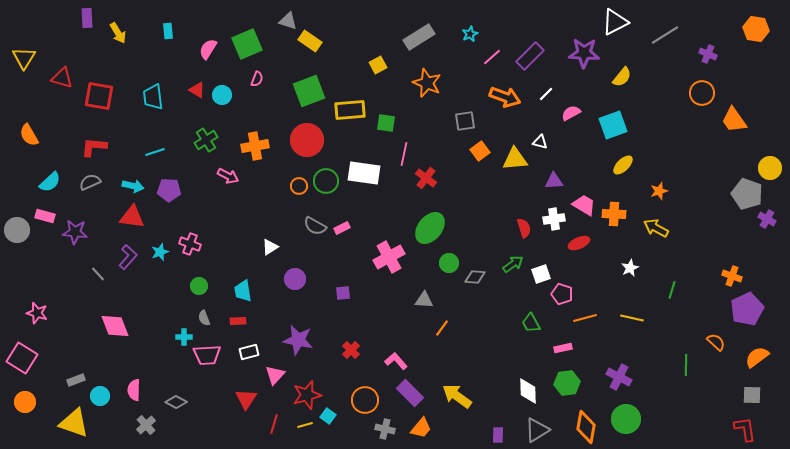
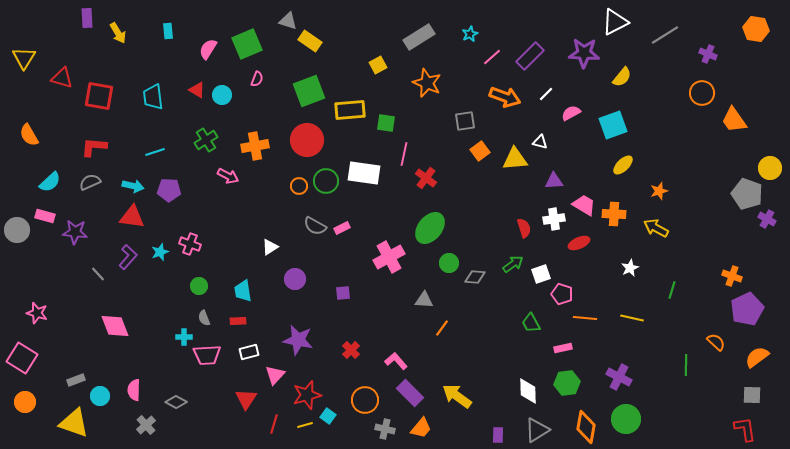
orange line at (585, 318): rotated 20 degrees clockwise
